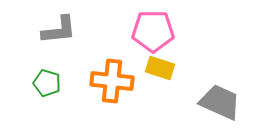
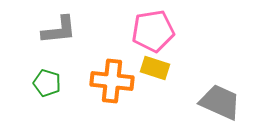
pink pentagon: rotated 9 degrees counterclockwise
yellow rectangle: moved 5 px left
